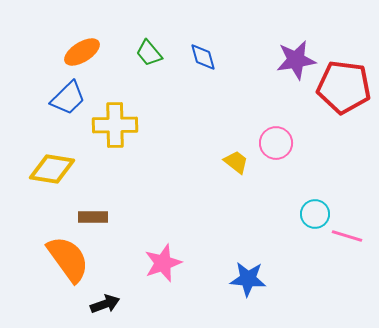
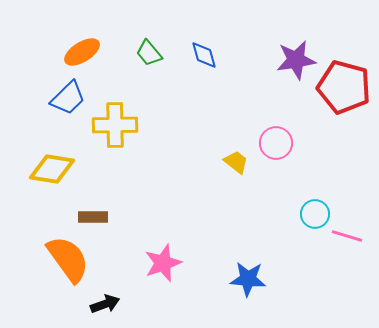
blue diamond: moved 1 px right, 2 px up
red pentagon: rotated 8 degrees clockwise
